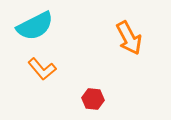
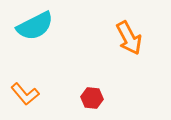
orange L-shape: moved 17 px left, 25 px down
red hexagon: moved 1 px left, 1 px up
